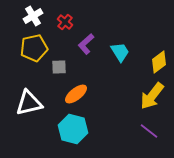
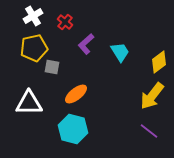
gray square: moved 7 px left; rotated 14 degrees clockwise
white triangle: rotated 12 degrees clockwise
